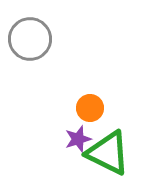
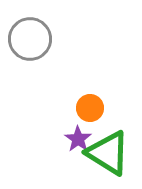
purple star: rotated 20 degrees counterclockwise
green triangle: rotated 6 degrees clockwise
